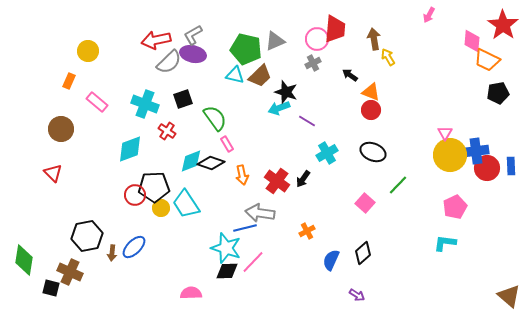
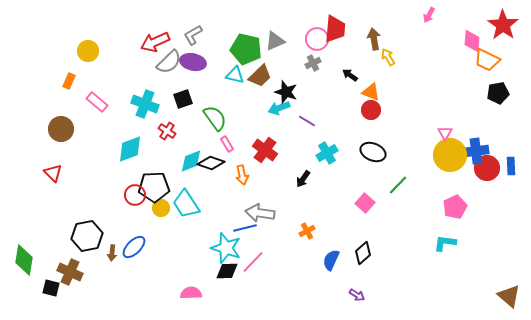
red arrow at (156, 40): moved 1 px left, 2 px down; rotated 12 degrees counterclockwise
purple ellipse at (193, 54): moved 8 px down
red cross at (277, 181): moved 12 px left, 31 px up
